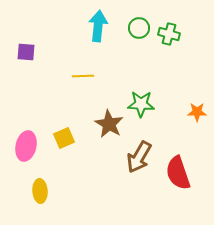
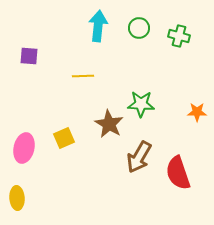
green cross: moved 10 px right, 2 px down
purple square: moved 3 px right, 4 px down
pink ellipse: moved 2 px left, 2 px down
yellow ellipse: moved 23 px left, 7 px down
